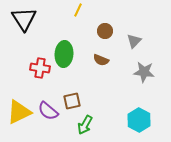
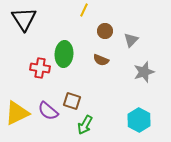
yellow line: moved 6 px right
gray triangle: moved 3 px left, 1 px up
gray star: rotated 25 degrees counterclockwise
brown square: rotated 30 degrees clockwise
yellow triangle: moved 2 px left, 1 px down
